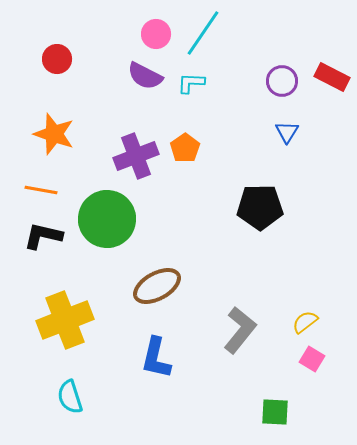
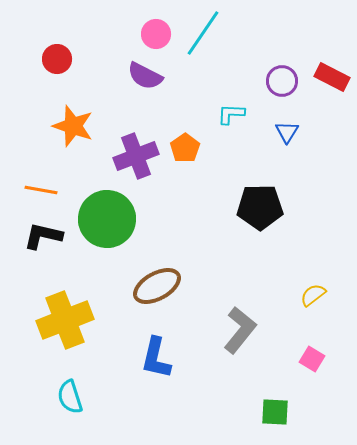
cyan L-shape: moved 40 px right, 31 px down
orange star: moved 19 px right, 8 px up
yellow semicircle: moved 8 px right, 27 px up
